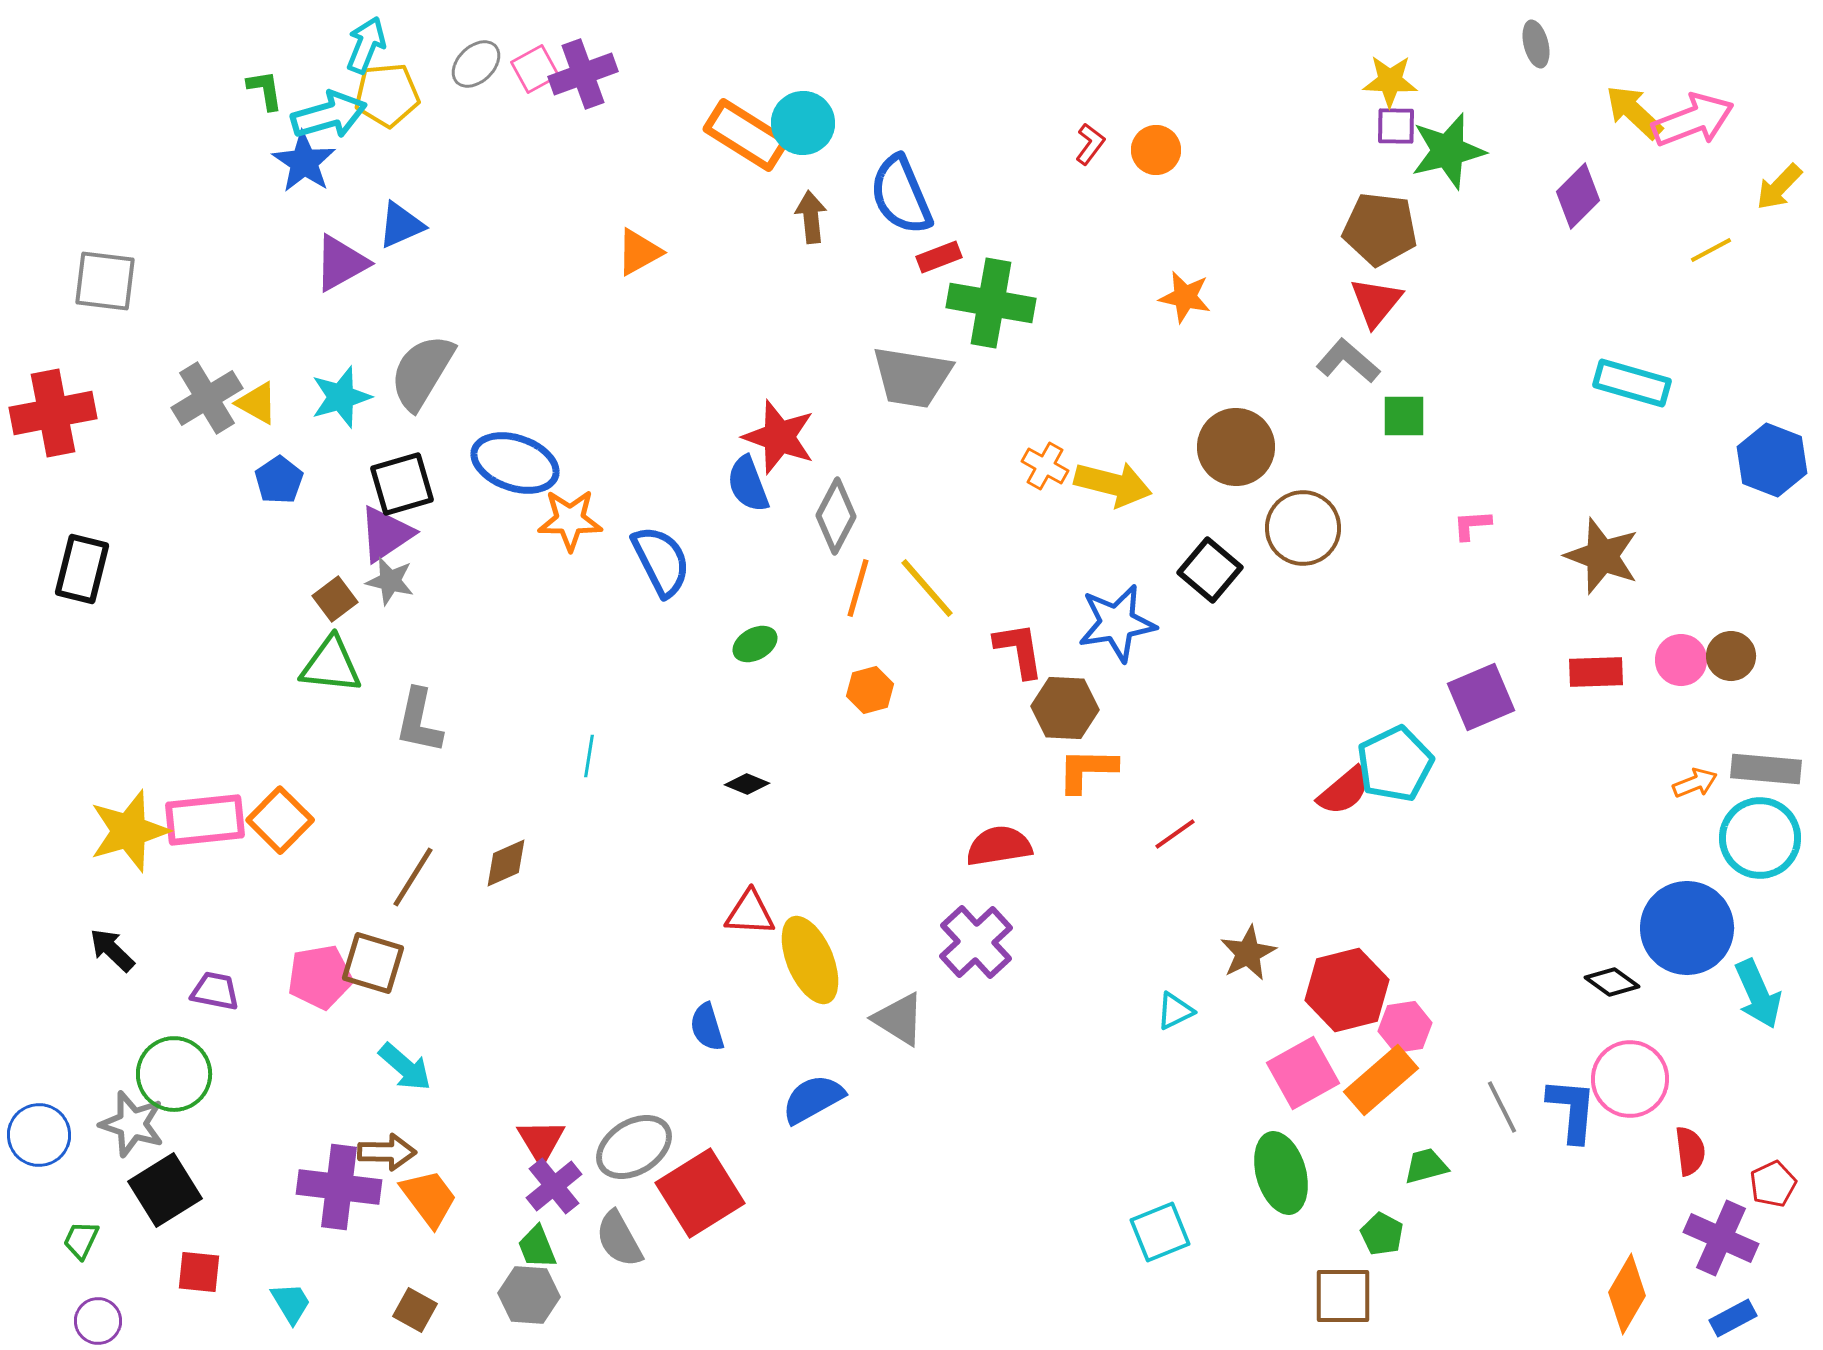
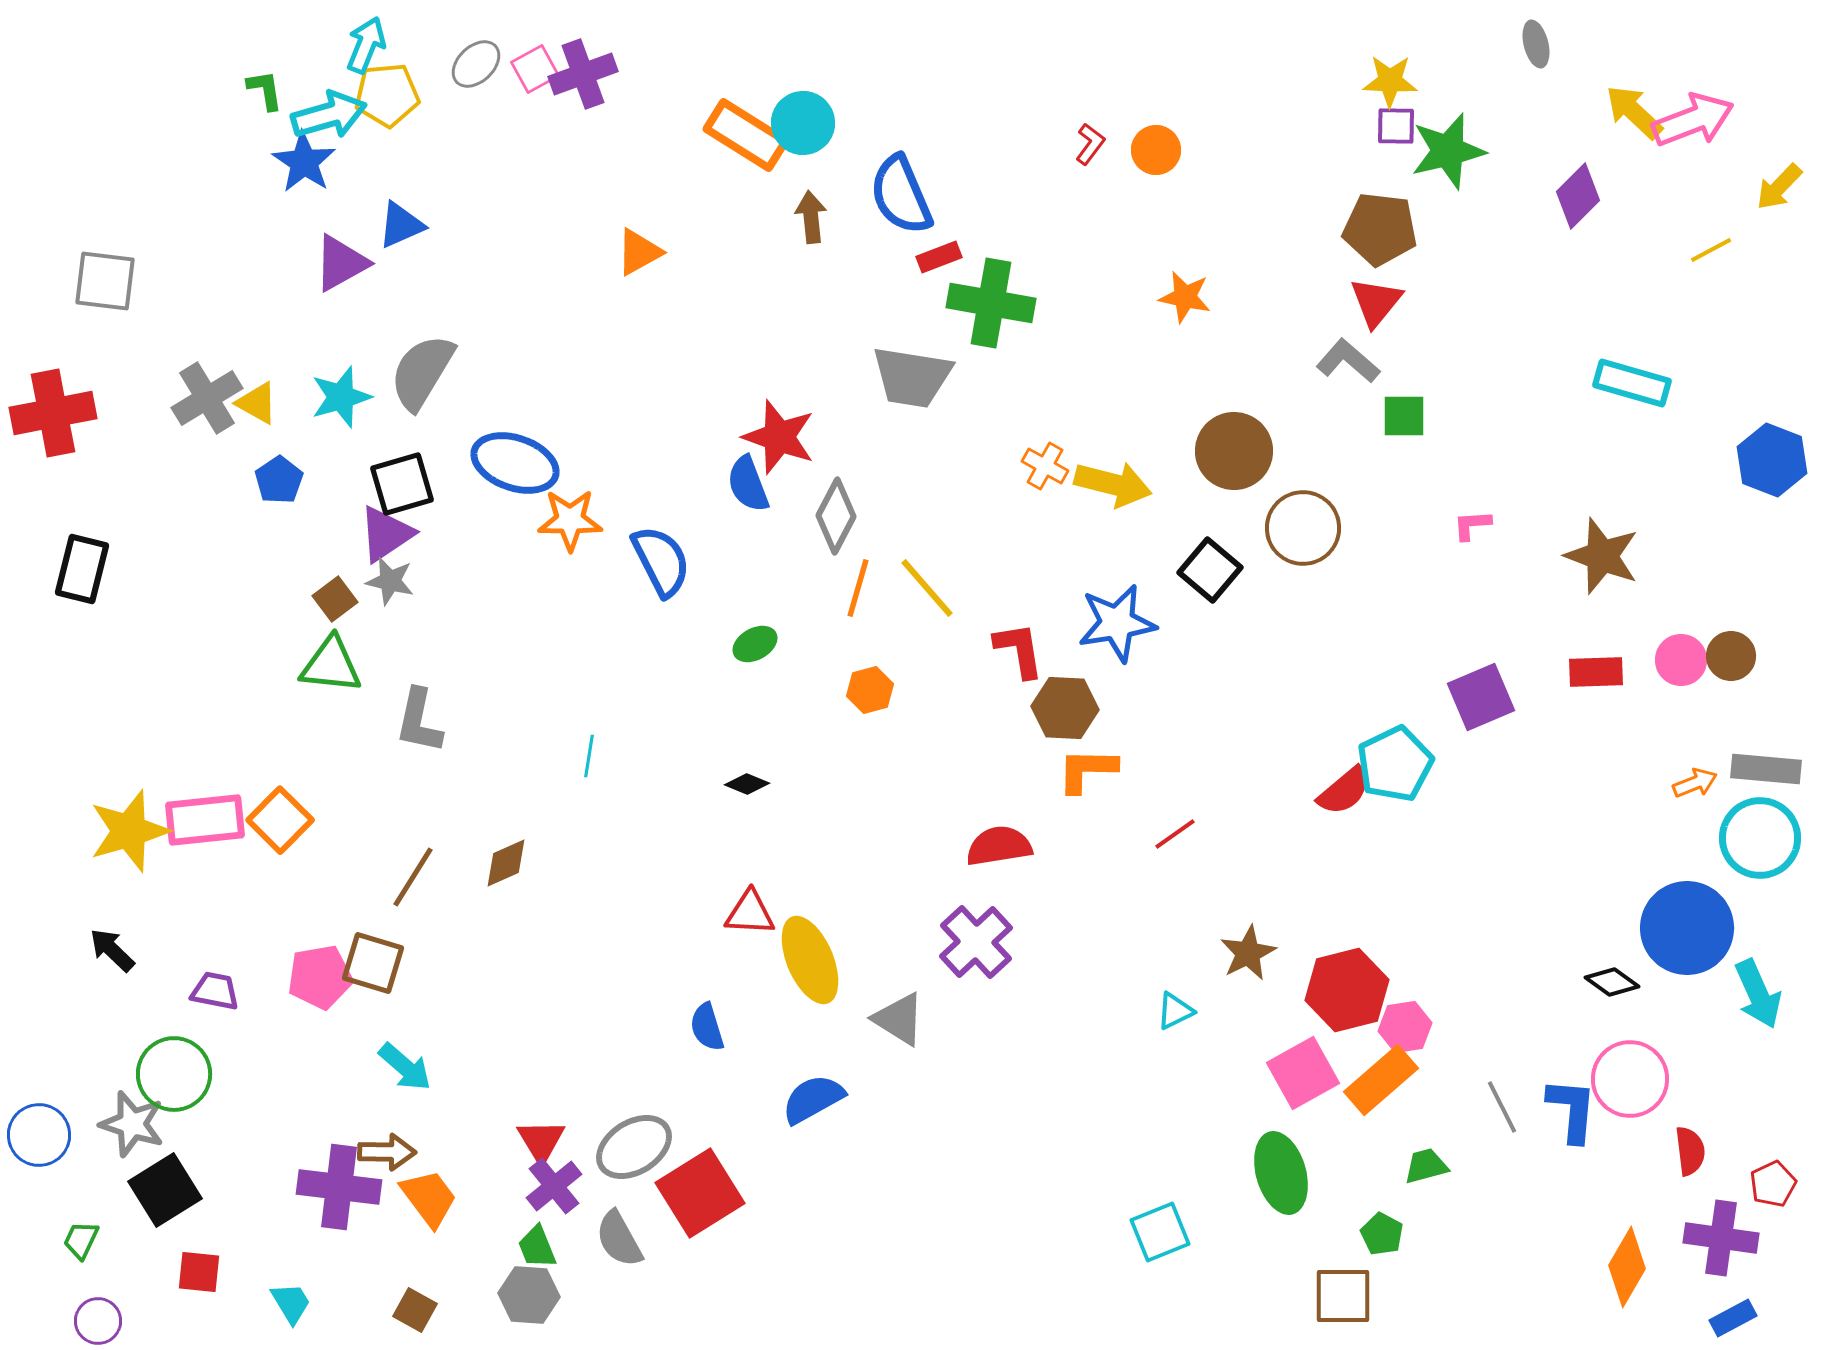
brown circle at (1236, 447): moved 2 px left, 4 px down
purple cross at (1721, 1238): rotated 16 degrees counterclockwise
orange diamond at (1627, 1294): moved 27 px up
